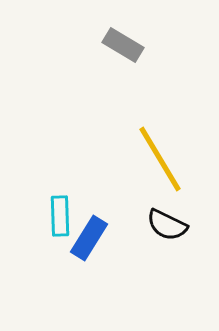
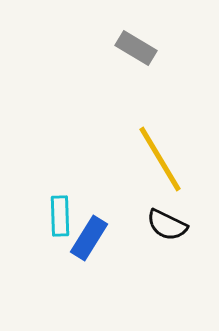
gray rectangle: moved 13 px right, 3 px down
